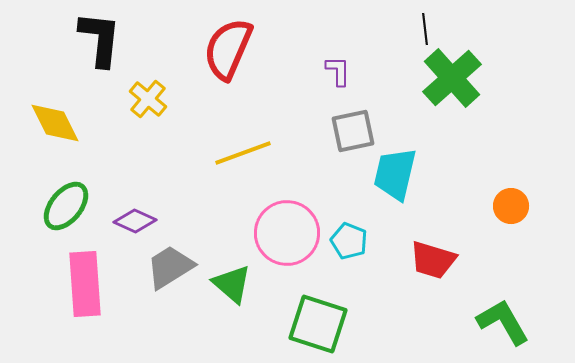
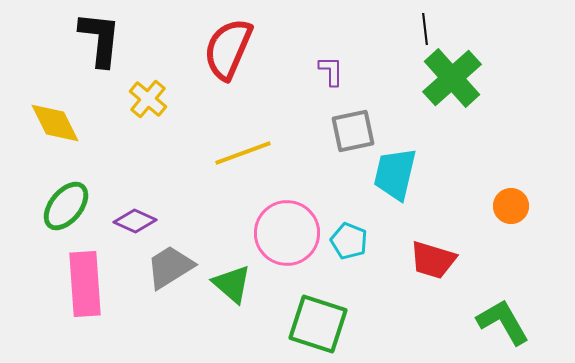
purple L-shape: moved 7 px left
